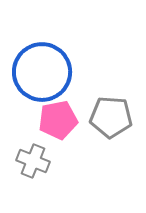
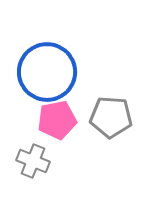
blue circle: moved 5 px right
pink pentagon: moved 1 px left
